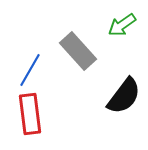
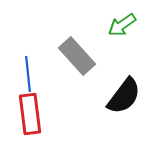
gray rectangle: moved 1 px left, 5 px down
blue line: moved 2 px left, 4 px down; rotated 36 degrees counterclockwise
